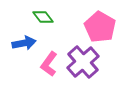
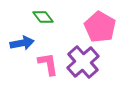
blue arrow: moved 2 px left
pink L-shape: moved 1 px left; rotated 135 degrees clockwise
